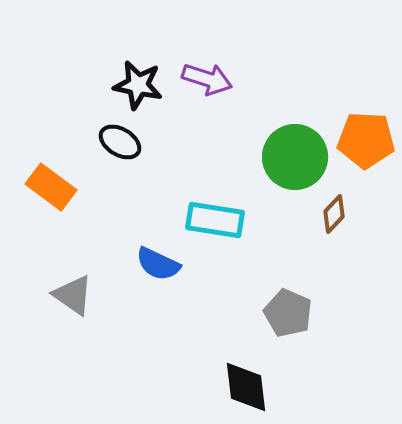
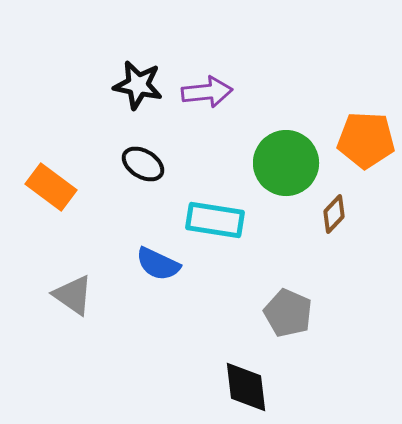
purple arrow: moved 13 px down; rotated 24 degrees counterclockwise
black ellipse: moved 23 px right, 22 px down
green circle: moved 9 px left, 6 px down
